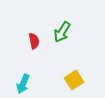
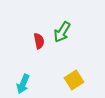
red semicircle: moved 5 px right
